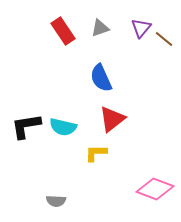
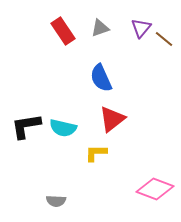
cyan semicircle: moved 1 px down
